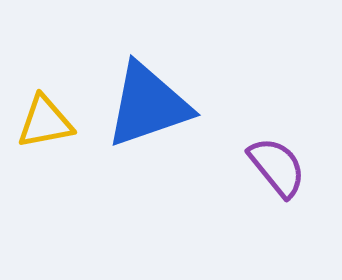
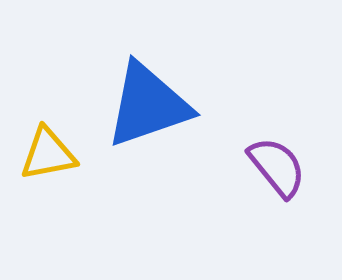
yellow triangle: moved 3 px right, 32 px down
